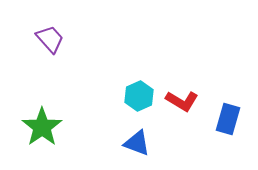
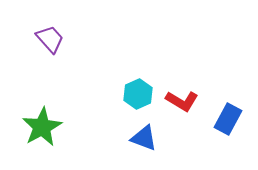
cyan hexagon: moved 1 px left, 2 px up
blue rectangle: rotated 12 degrees clockwise
green star: rotated 6 degrees clockwise
blue triangle: moved 7 px right, 5 px up
